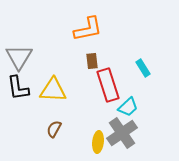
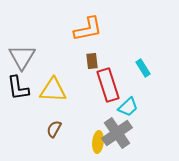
gray triangle: moved 3 px right
gray cross: moved 5 px left
